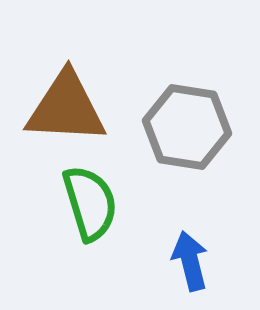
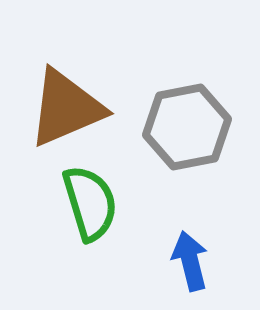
brown triangle: rotated 26 degrees counterclockwise
gray hexagon: rotated 20 degrees counterclockwise
